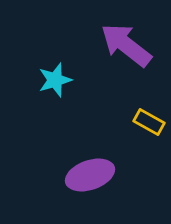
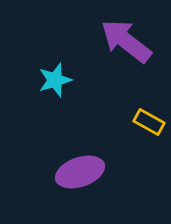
purple arrow: moved 4 px up
purple ellipse: moved 10 px left, 3 px up
